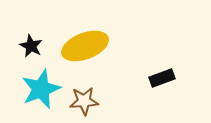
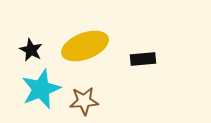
black star: moved 4 px down
black rectangle: moved 19 px left, 19 px up; rotated 15 degrees clockwise
